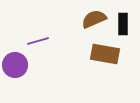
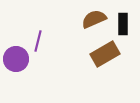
purple line: rotated 60 degrees counterclockwise
brown rectangle: rotated 40 degrees counterclockwise
purple circle: moved 1 px right, 6 px up
